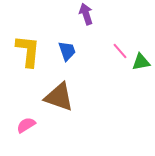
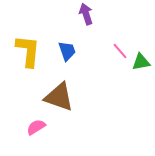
pink semicircle: moved 10 px right, 2 px down
